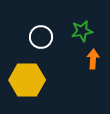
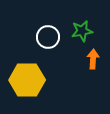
white circle: moved 7 px right
